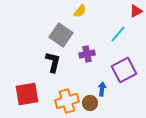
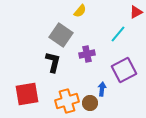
red triangle: moved 1 px down
